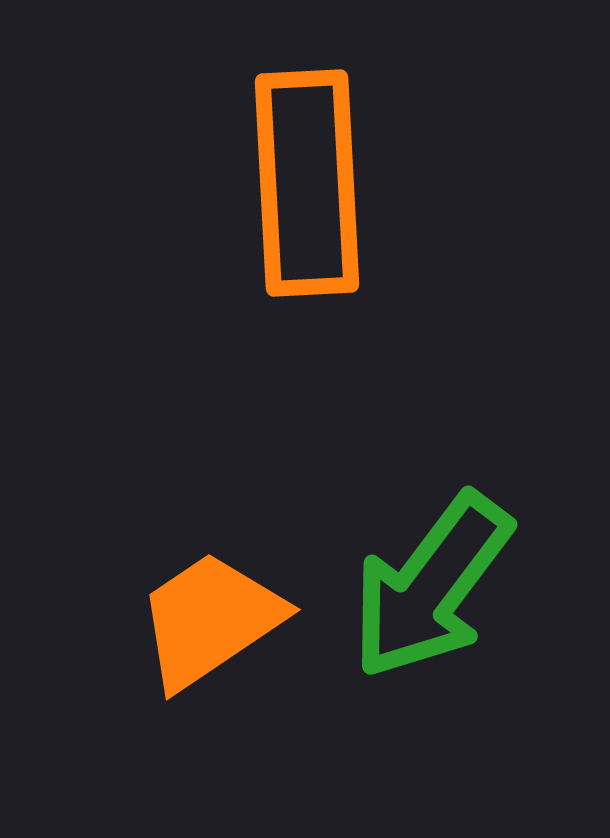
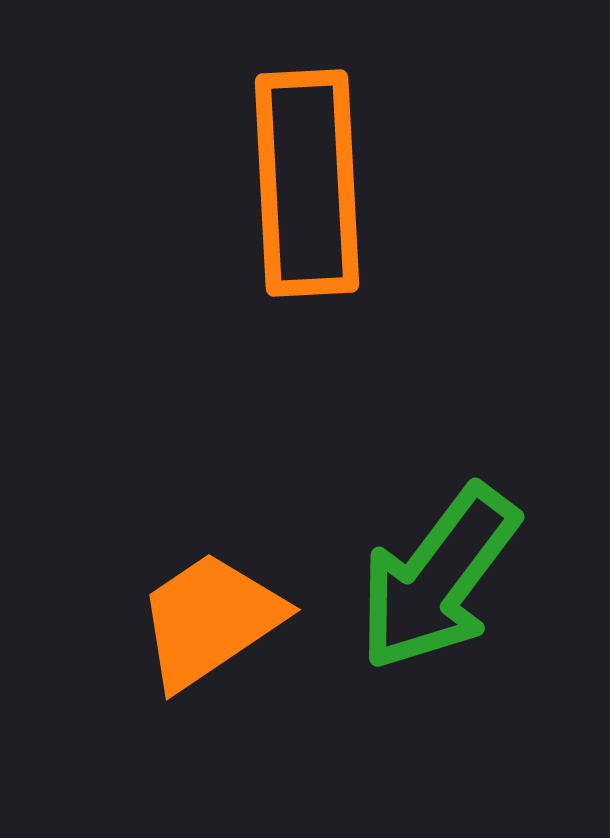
green arrow: moved 7 px right, 8 px up
